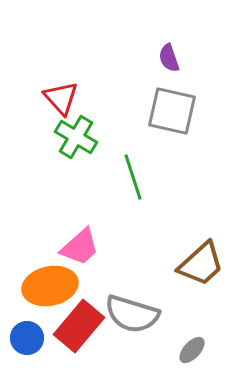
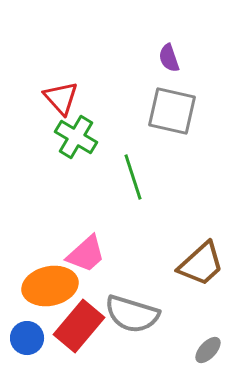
pink trapezoid: moved 6 px right, 7 px down
gray ellipse: moved 16 px right
